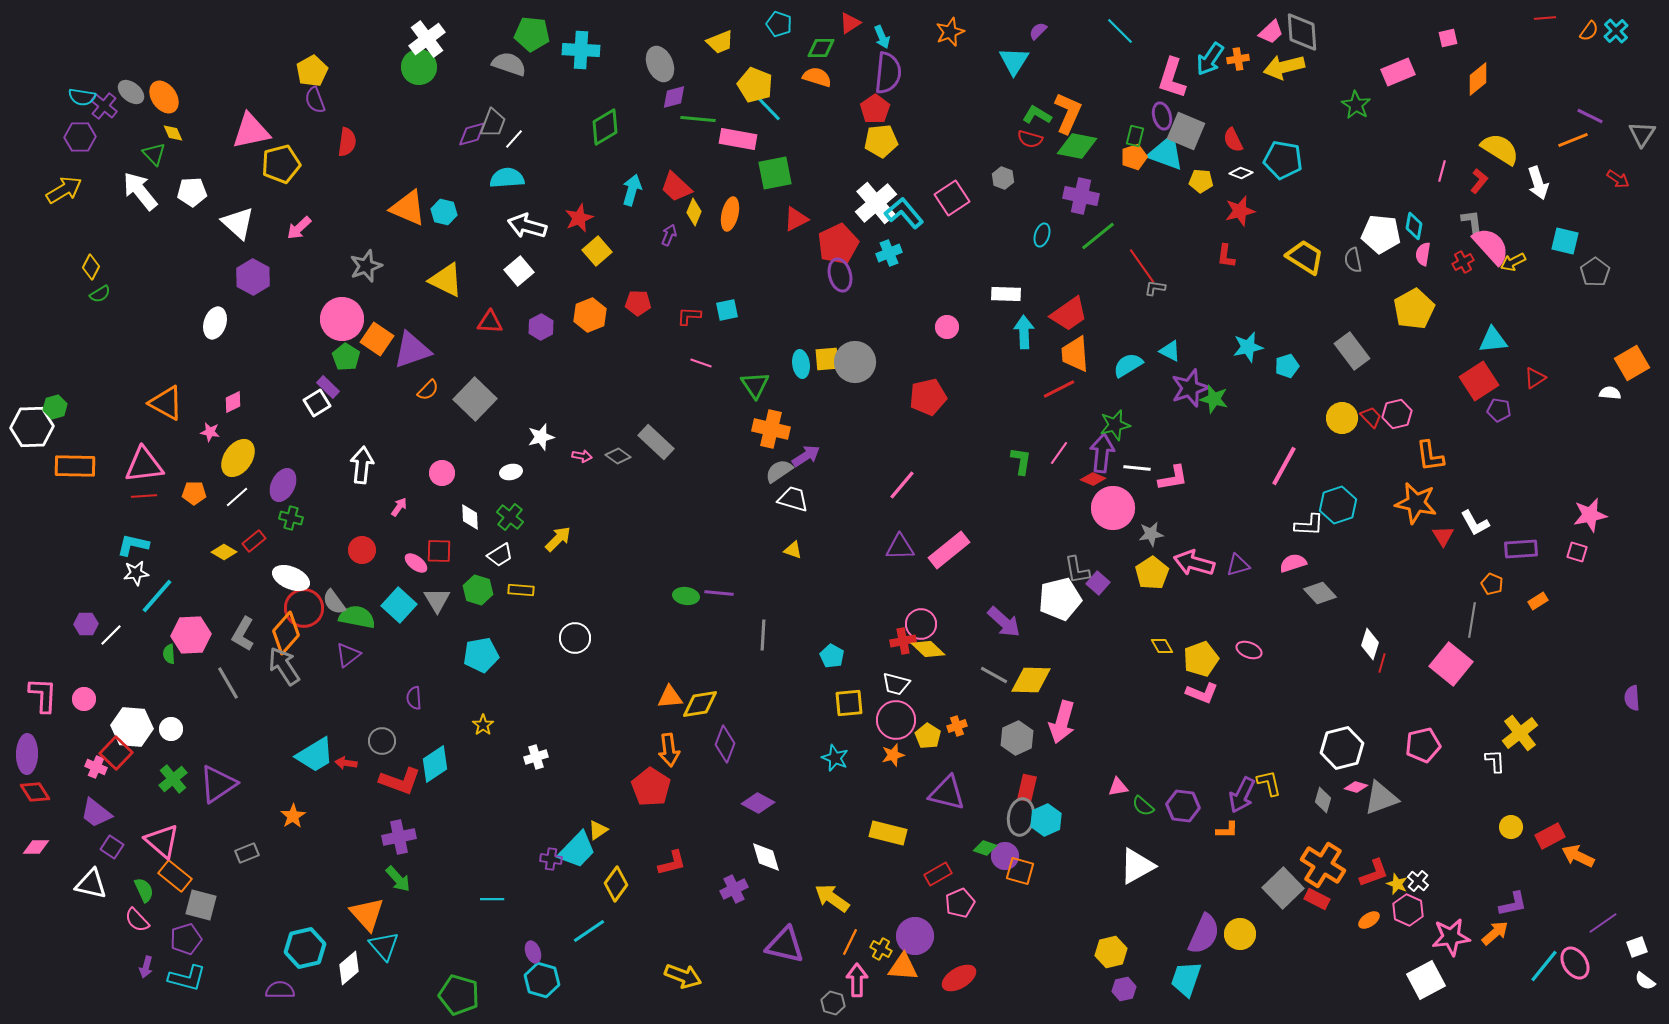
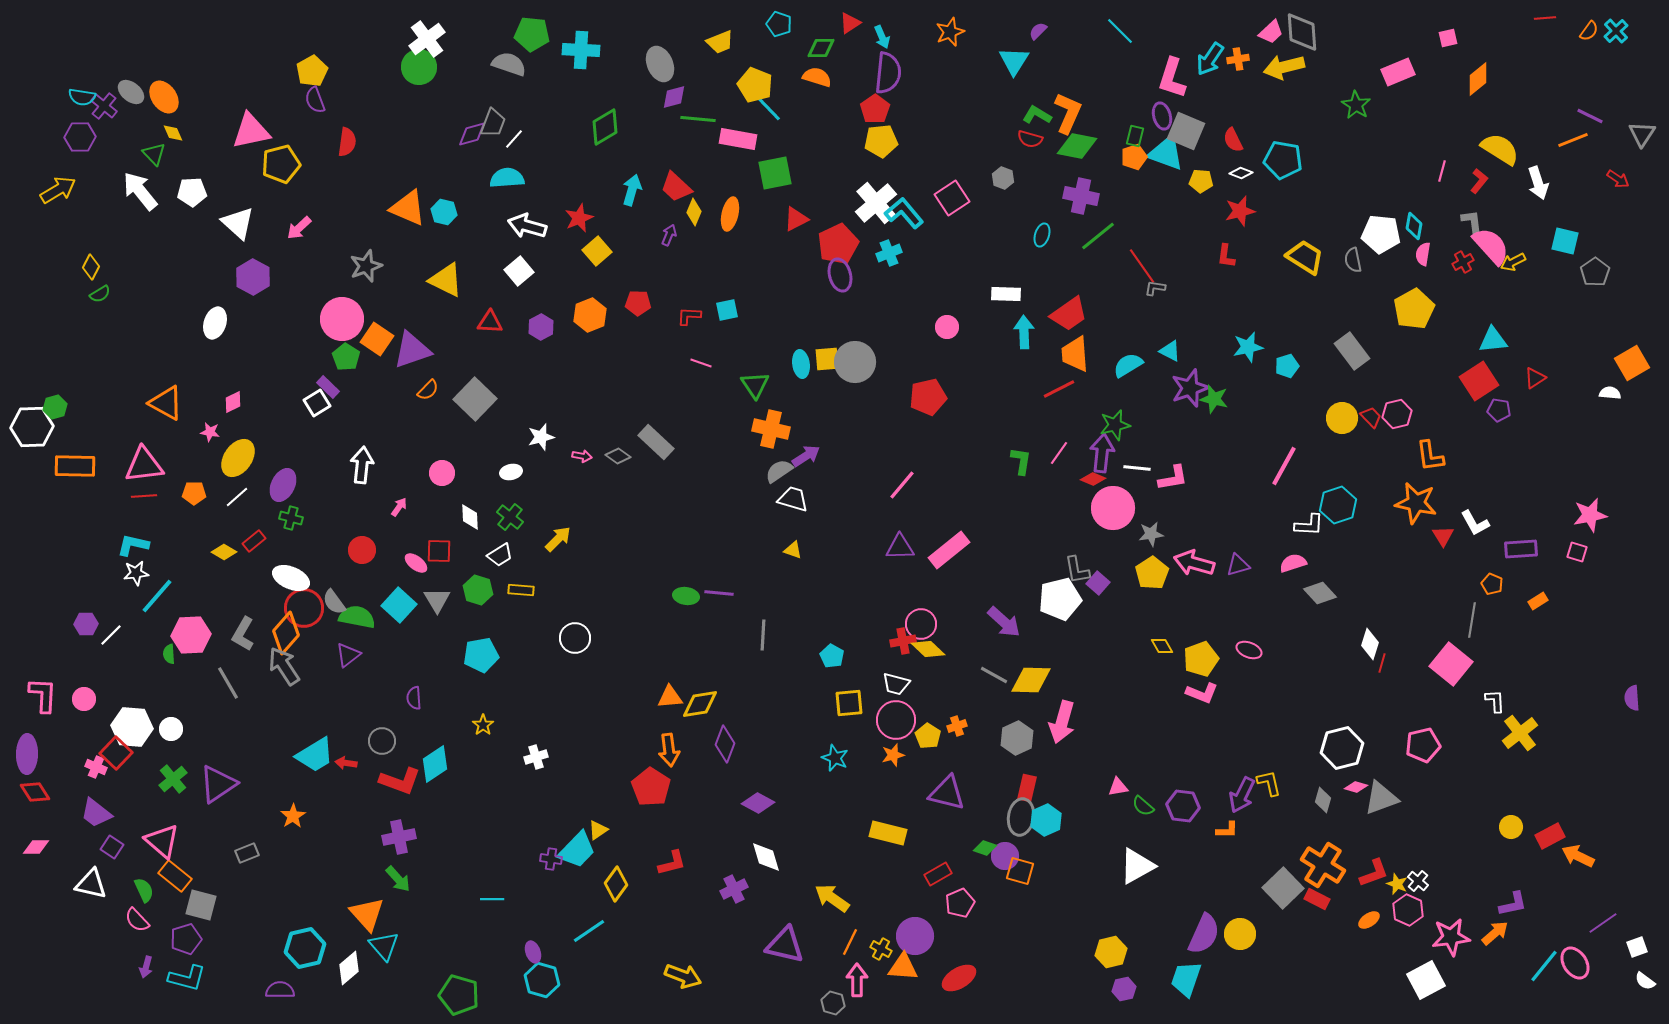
yellow arrow at (64, 190): moved 6 px left
white L-shape at (1495, 761): moved 60 px up
